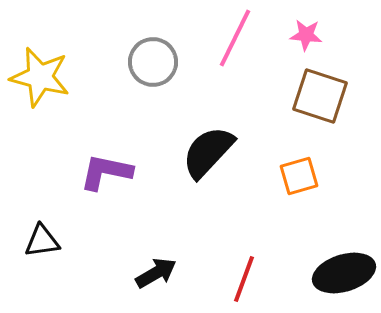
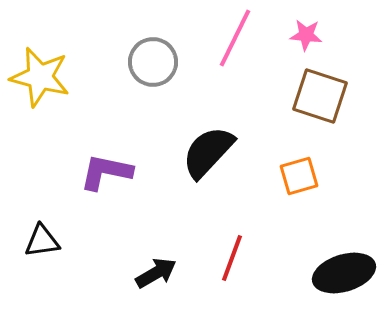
red line: moved 12 px left, 21 px up
